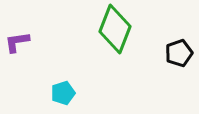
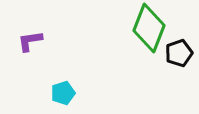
green diamond: moved 34 px right, 1 px up
purple L-shape: moved 13 px right, 1 px up
